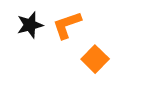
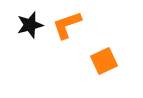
orange square: moved 9 px right, 2 px down; rotated 20 degrees clockwise
